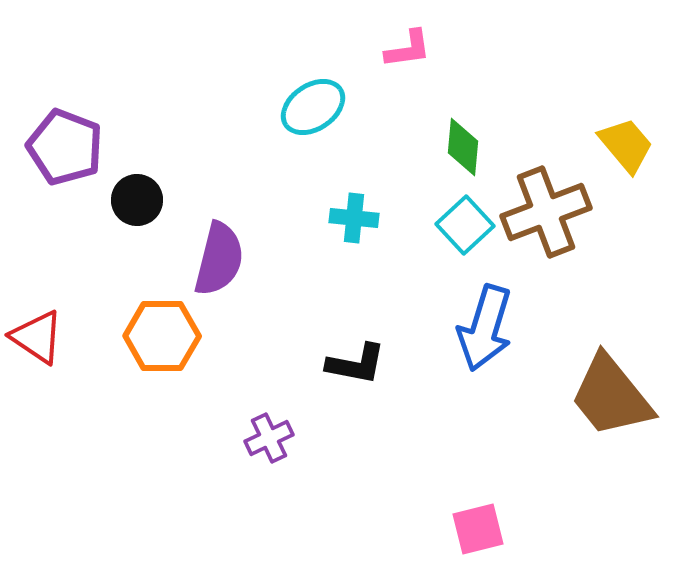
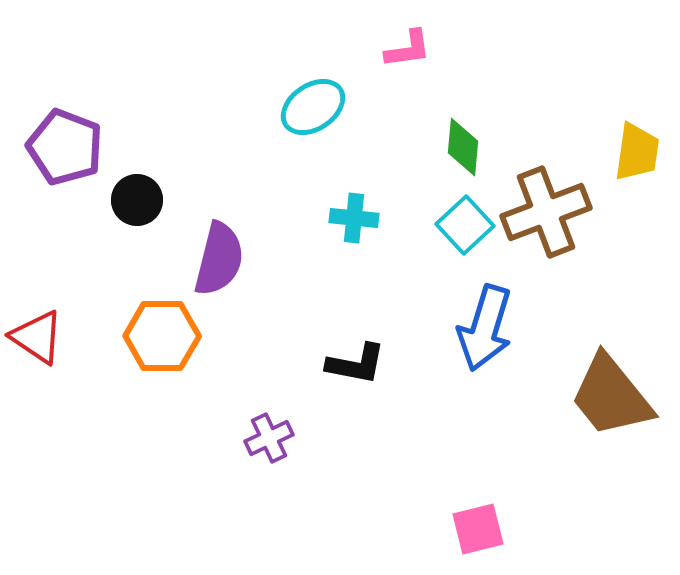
yellow trapezoid: moved 11 px right, 7 px down; rotated 48 degrees clockwise
